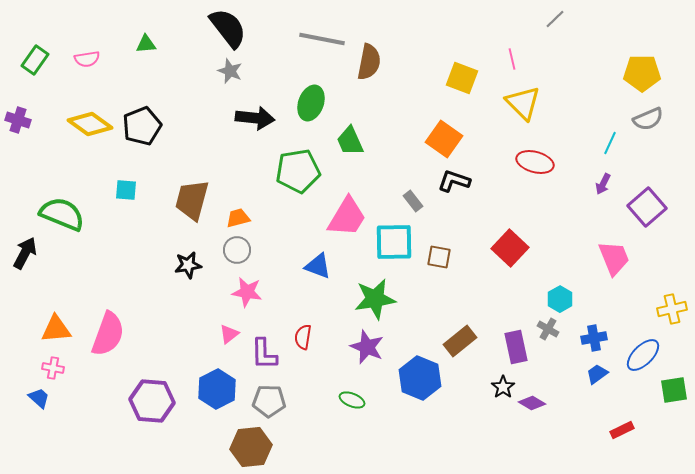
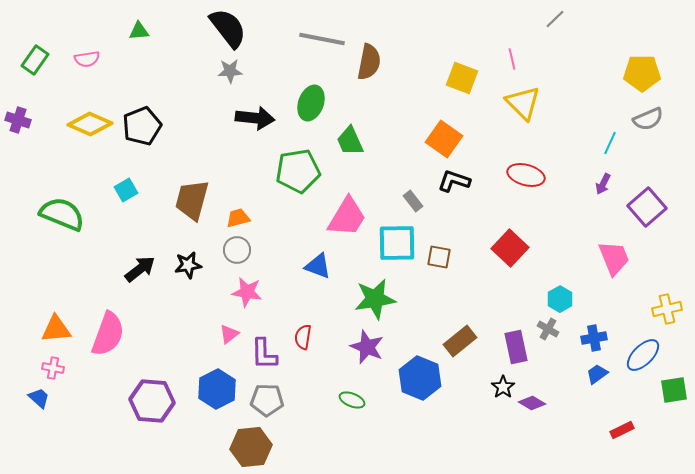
green triangle at (146, 44): moved 7 px left, 13 px up
gray star at (230, 71): rotated 25 degrees counterclockwise
yellow diamond at (90, 124): rotated 12 degrees counterclockwise
red ellipse at (535, 162): moved 9 px left, 13 px down
cyan square at (126, 190): rotated 35 degrees counterclockwise
cyan square at (394, 242): moved 3 px right, 1 px down
black arrow at (25, 253): moved 115 px right, 16 px down; rotated 24 degrees clockwise
yellow cross at (672, 309): moved 5 px left
gray pentagon at (269, 401): moved 2 px left, 1 px up
